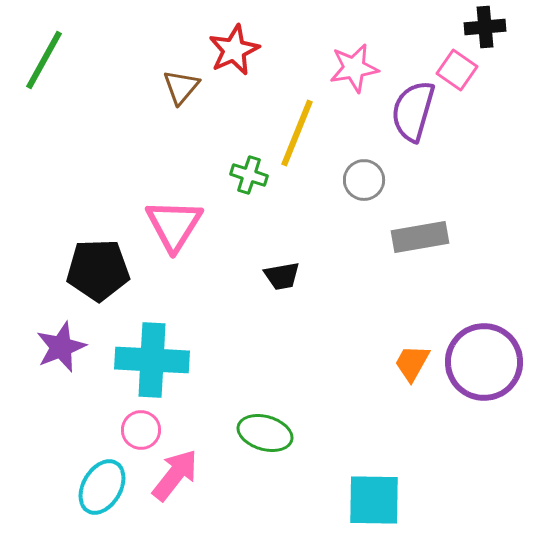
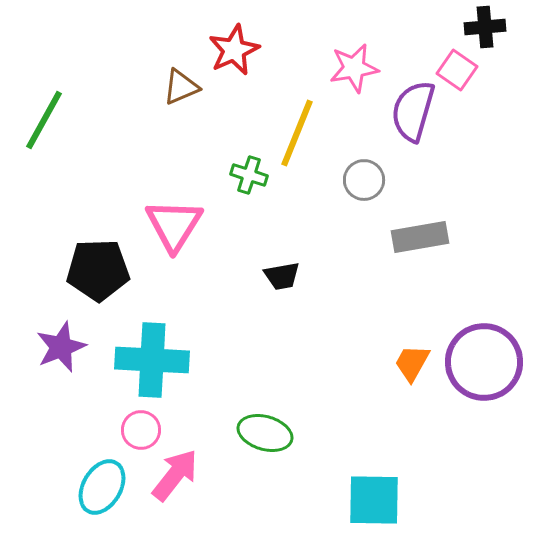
green line: moved 60 px down
brown triangle: rotated 27 degrees clockwise
